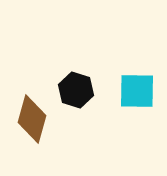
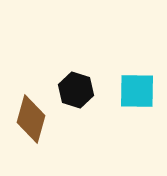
brown diamond: moved 1 px left
